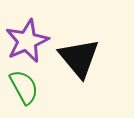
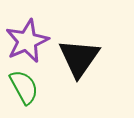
black triangle: rotated 15 degrees clockwise
